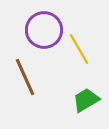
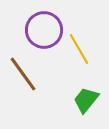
brown line: moved 2 px left, 3 px up; rotated 12 degrees counterclockwise
green trapezoid: rotated 20 degrees counterclockwise
